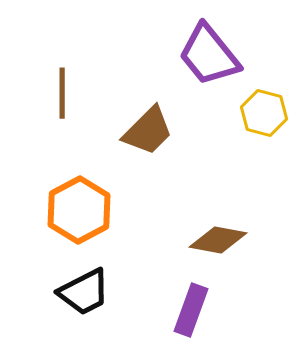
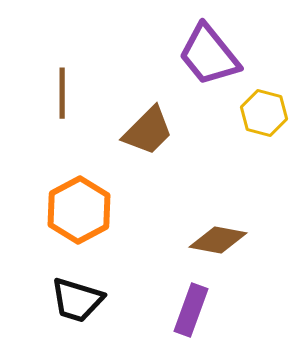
black trapezoid: moved 7 px left, 8 px down; rotated 44 degrees clockwise
